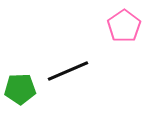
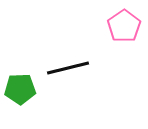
black line: moved 3 px up; rotated 9 degrees clockwise
